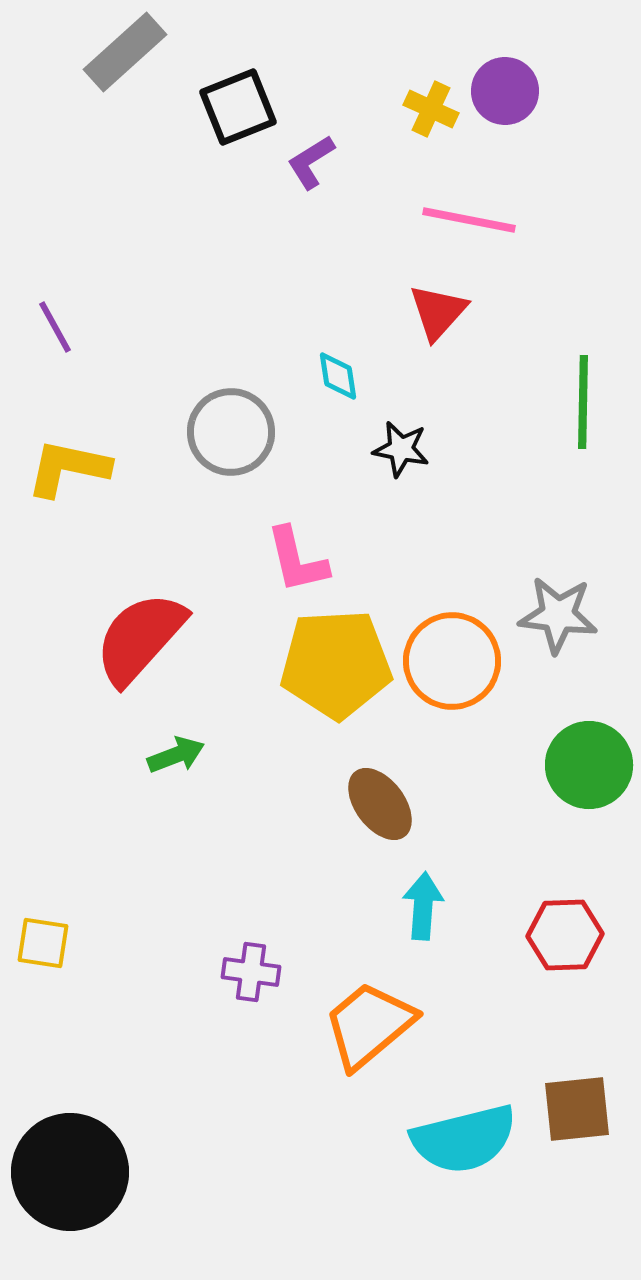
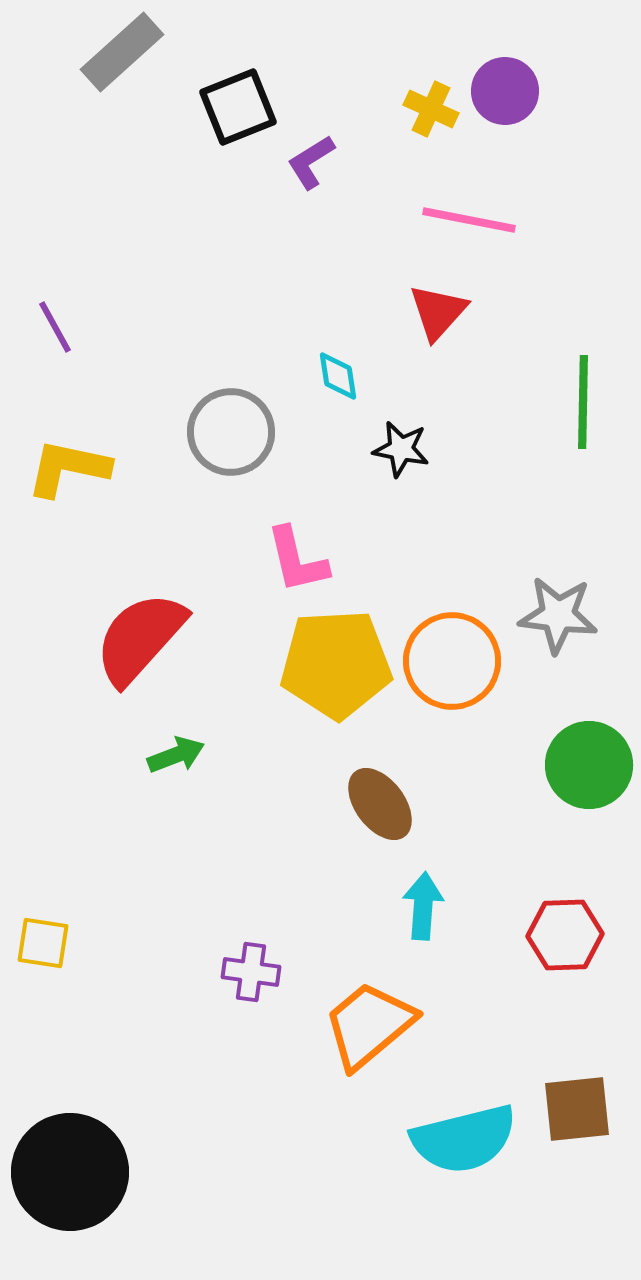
gray rectangle: moved 3 px left
